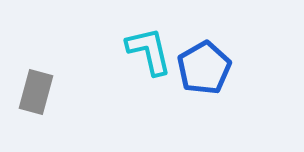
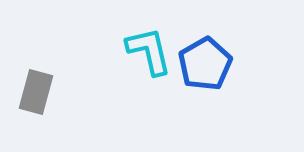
blue pentagon: moved 1 px right, 4 px up
